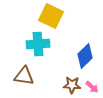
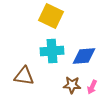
cyan cross: moved 14 px right, 7 px down
blue diamond: moved 1 px left; rotated 40 degrees clockwise
pink arrow: rotated 72 degrees clockwise
